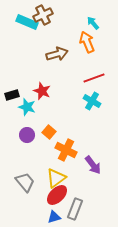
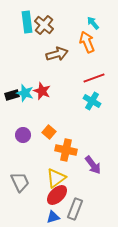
brown cross: moved 1 px right, 10 px down; rotated 24 degrees counterclockwise
cyan rectangle: rotated 60 degrees clockwise
cyan star: moved 2 px left, 14 px up
purple circle: moved 4 px left
orange cross: rotated 15 degrees counterclockwise
gray trapezoid: moved 5 px left; rotated 15 degrees clockwise
blue triangle: moved 1 px left
